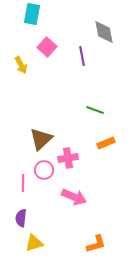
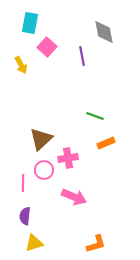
cyan rectangle: moved 2 px left, 9 px down
green line: moved 6 px down
purple semicircle: moved 4 px right, 2 px up
